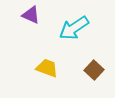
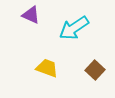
brown square: moved 1 px right
